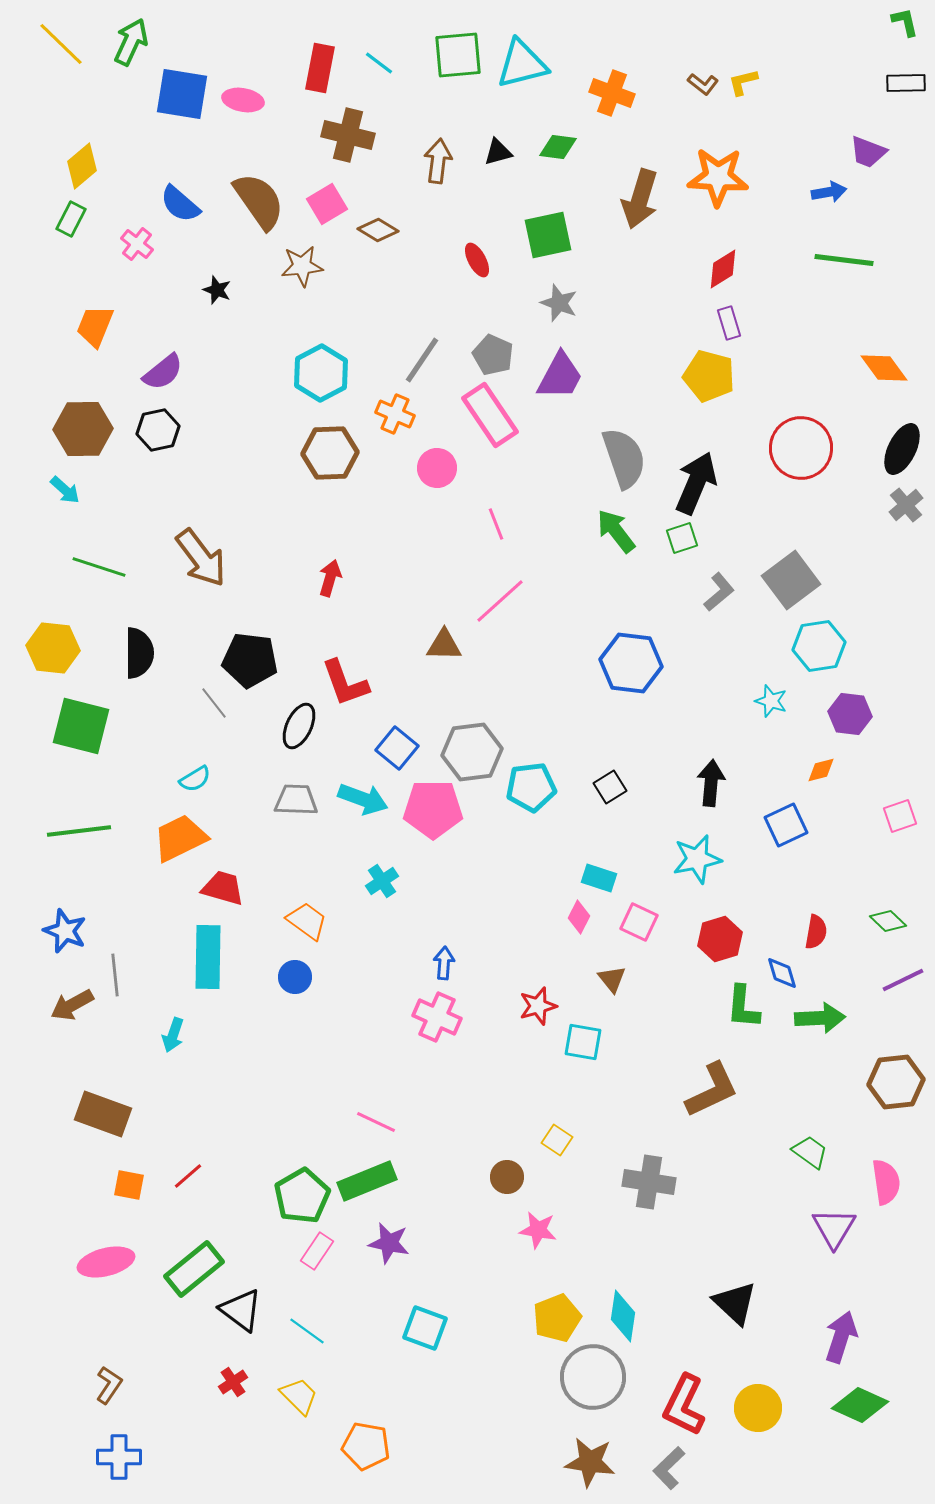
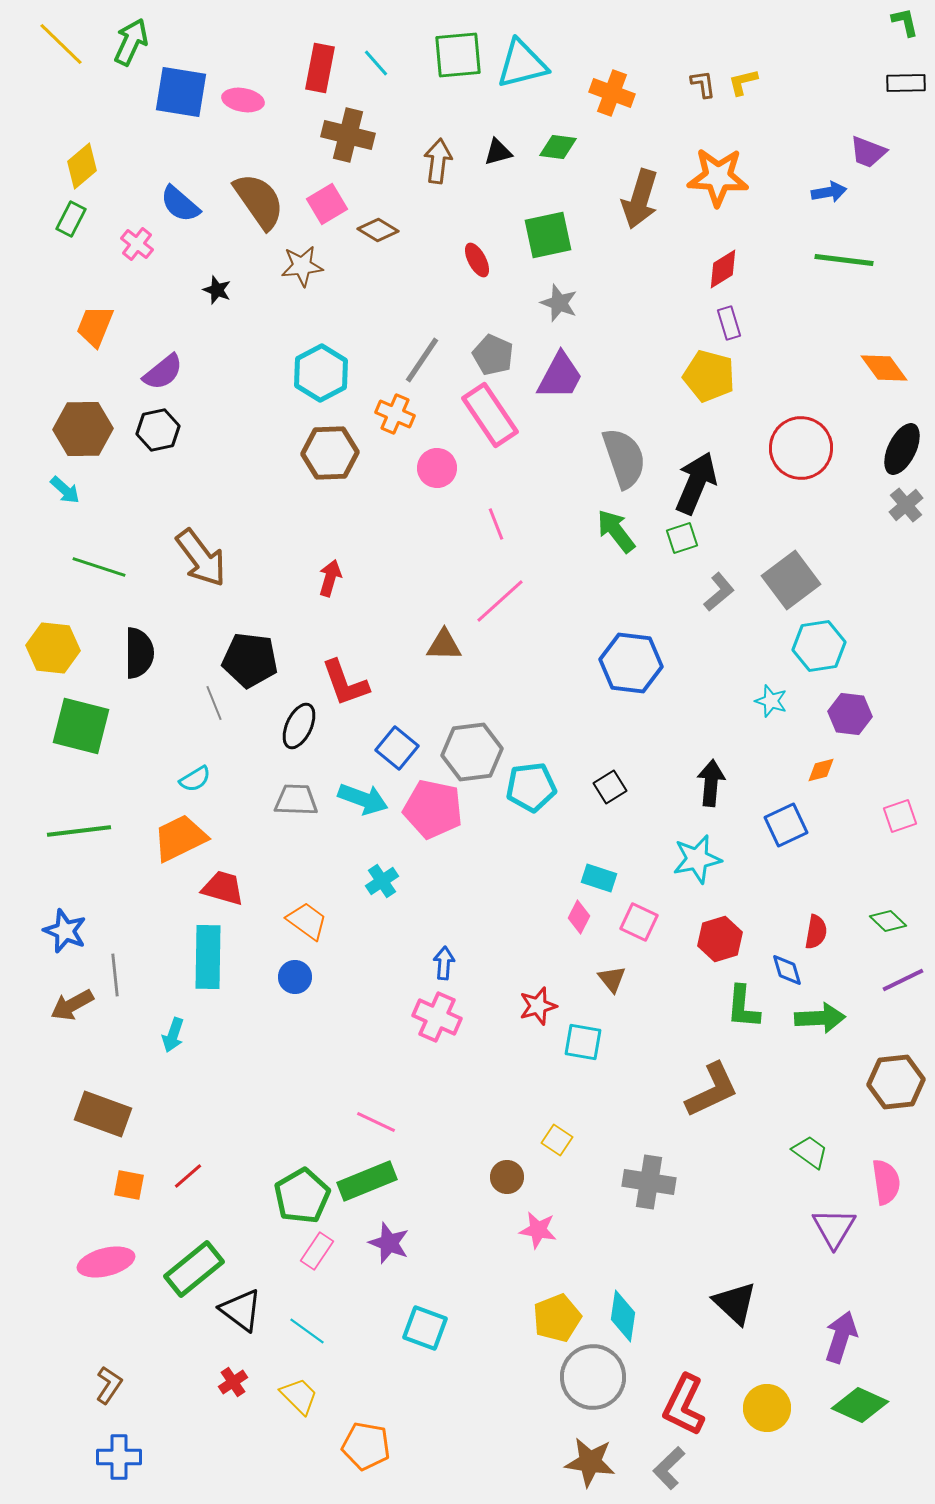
cyan line at (379, 63): moved 3 px left; rotated 12 degrees clockwise
brown L-shape at (703, 84): rotated 136 degrees counterclockwise
blue square at (182, 94): moved 1 px left, 2 px up
gray line at (214, 703): rotated 16 degrees clockwise
pink pentagon at (433, 809): rotated 12 degrees clockwise
blue diamond at (782, 973): moved 5 px right, 3 px up
purple star at (389, 1243): rotated 9 degrees clockwise
yellow circle at (758, 1408): moved 9 px right
